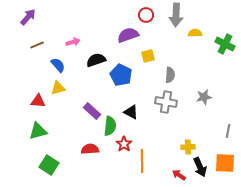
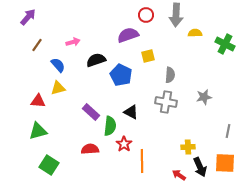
brown line: rotated 32 degrees counterclockwise
purple rectangle: moved 1 px left, 1 px down
